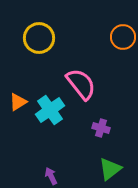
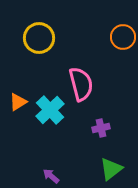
pink semicircle: rotated 24 degrees clockwise
cyan cross: rotated 8 degrees counterclockwise
purple cross: rotated 30 degrees counterclockwise
green triangle: moved 1 px right
purple arrow: rotated 24 degrees counterclockwise
